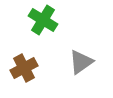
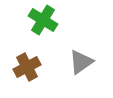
brown cross: moved 3 px right, 1 px up
